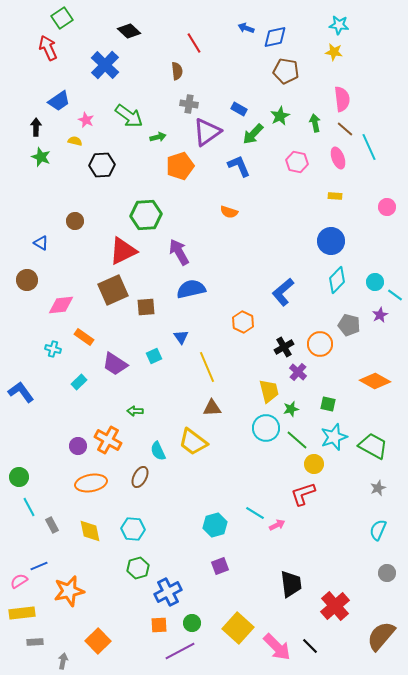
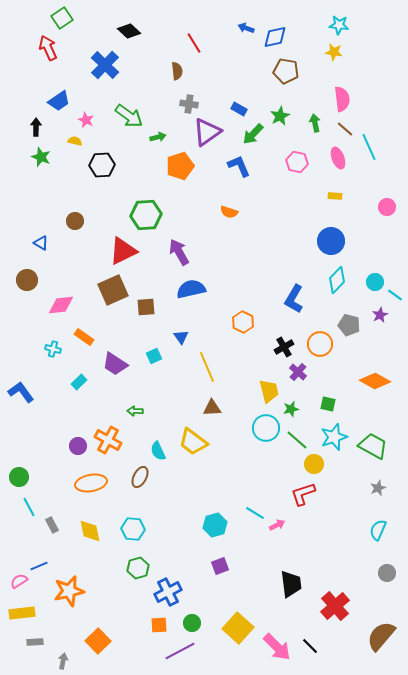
blue L-shape at (283, 292): moved 11 px right, 7 px down; rotated 20 degrees counterclockwise
